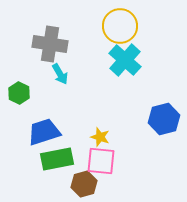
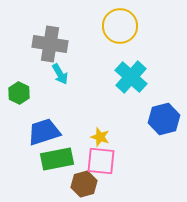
cyan cross: moved 6 px right, 17 px down
